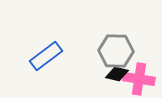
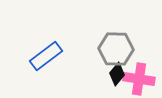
gray hexagon: moved 2 px up
black diamond: rotated 65 degrees counterclockwise
